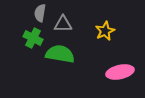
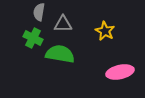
gray semicircle: moved 1 px left, 1 px up
yellow star: rotated 18 degrees counterclockwise
